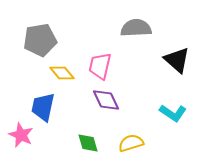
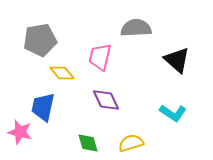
pink trapezoid: moved 9 px up
pink star: moved 1 px left, 3 px up; rotated 10 degrees counterclockwise
